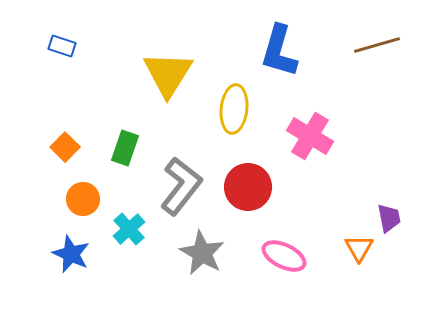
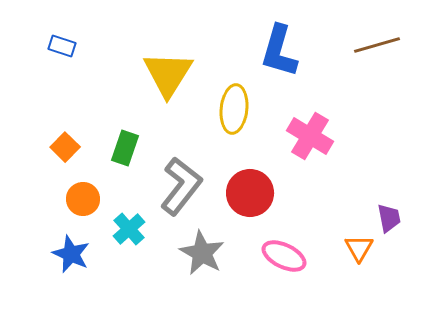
red circle: moved 2 px right, 6 px down
